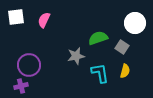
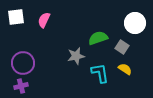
purple circle: moved 6 px left, 2 px up
yellow semicircle: moved 2 px up; rotated 72 degrees counterclockwise
